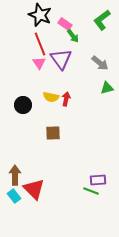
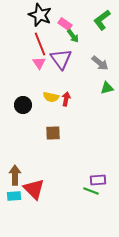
cyan rectangle: rotated 56 degrees counterclockwise
